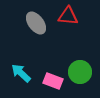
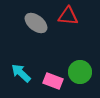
gray ellipse: rotated 15 degrees counterclockwise
